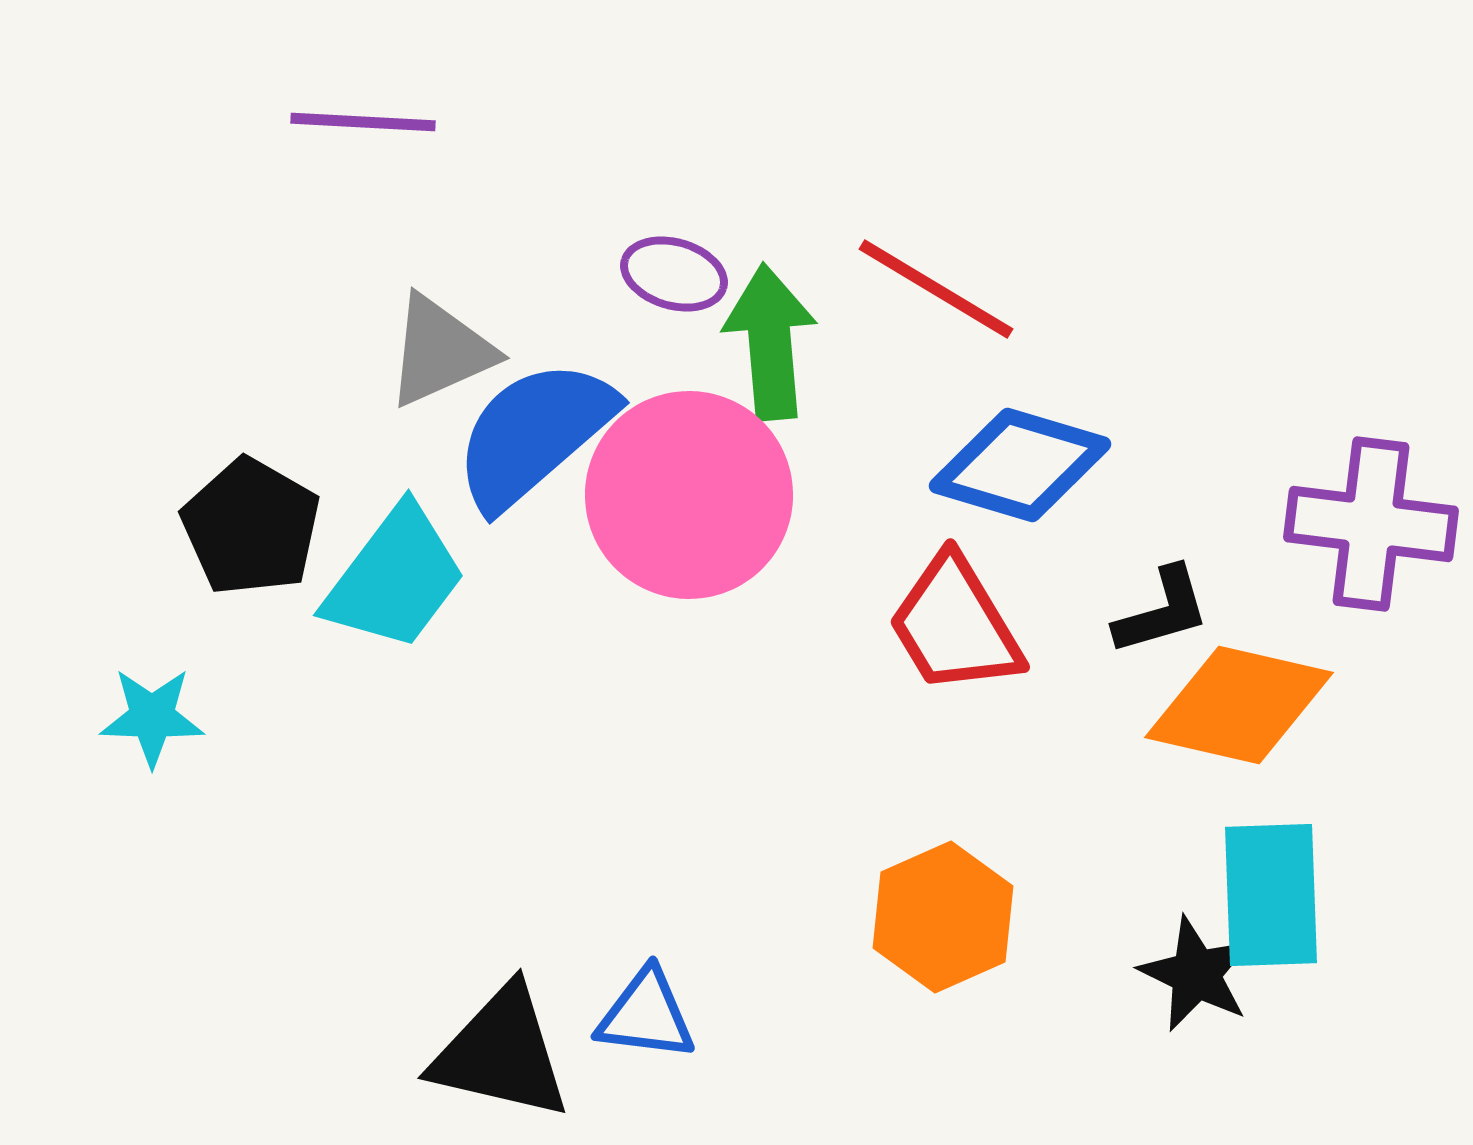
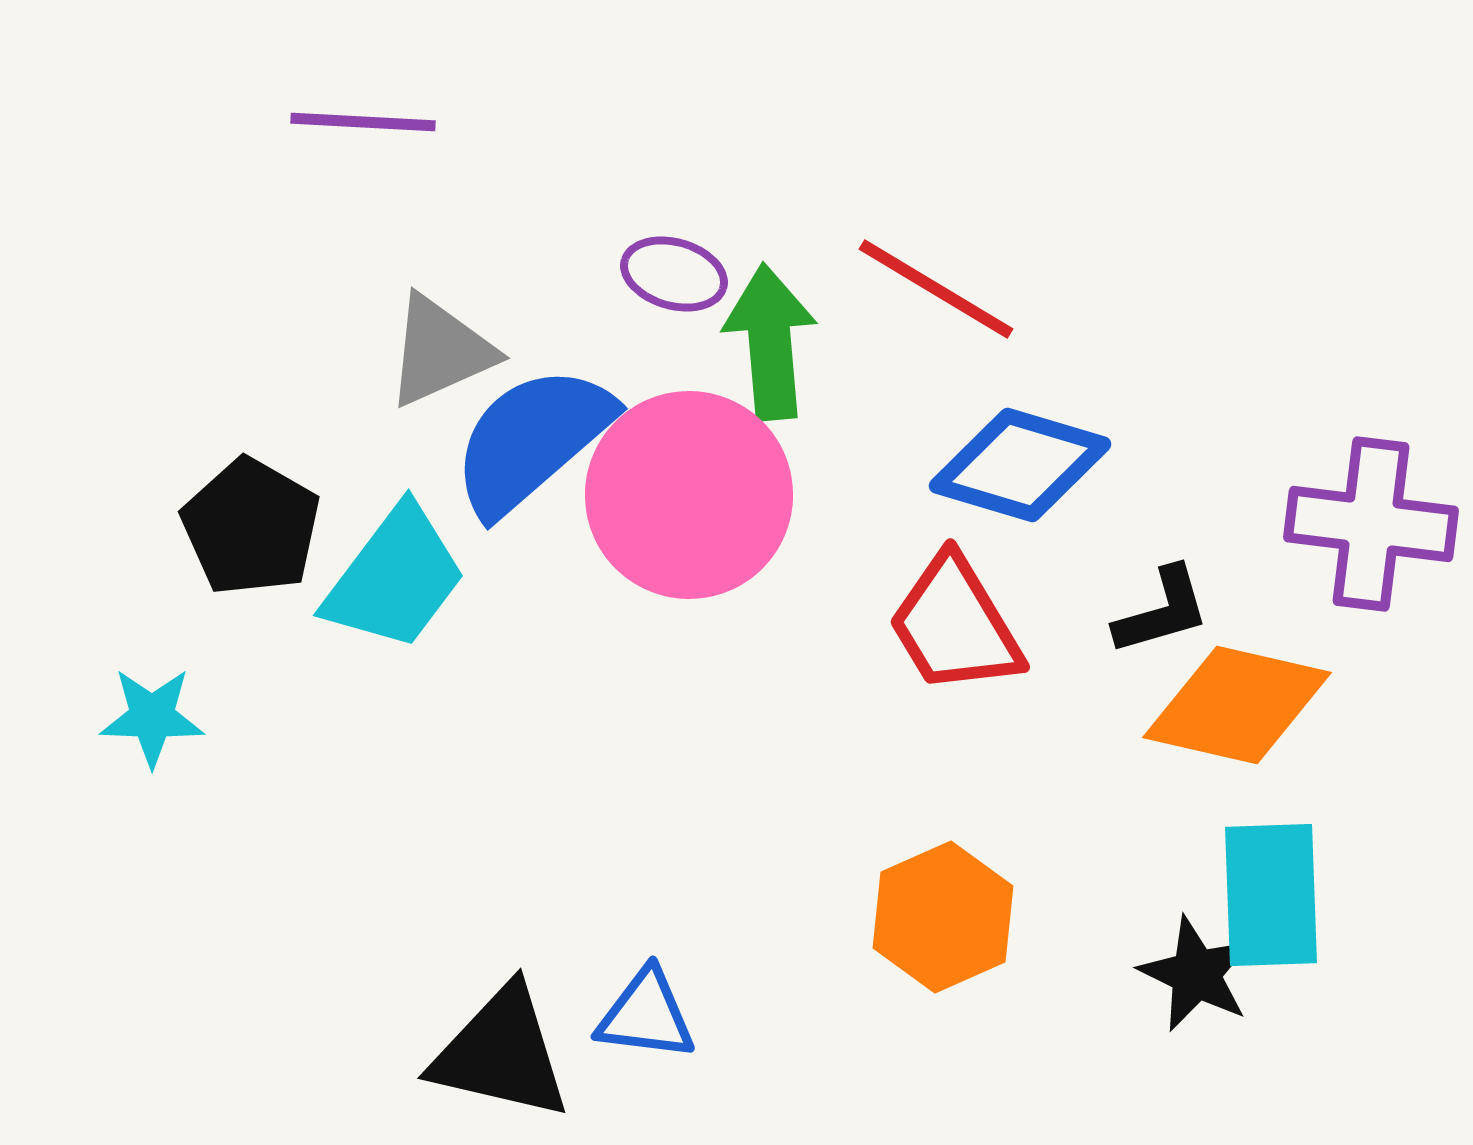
blue semicircle: moved 2 px left, 6 px down
orange diamond: moved 2 px left
